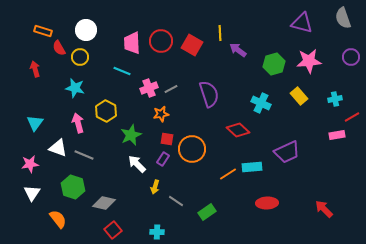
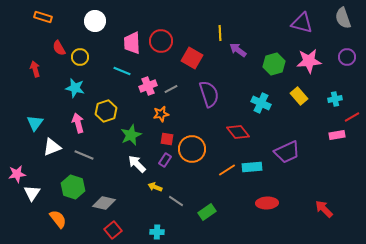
white circle at (86, 30): moved 9 px right, 9 px up
orange rectangle at (43, 31): moved 14 px up
red square at (192, 45): moved 13 px down
purple circle at (351, 57): moved 4 px left
pink cross at (149, 88): moved 1 px left, 2 px up
yellow hexagon at (106, 111): rotated 15 degrees clockwise
red diamond at (238, 130): moved 2 px down; rotated 10 degrees clockwise
white triangle at (58, 148): moved 6 px left, 1 px up; rotated 42 degrees counterclockwise
purple rectangle at (163, 159): moved 2 px right, 1 px down
pink star at (30, 164): moved 13 px left, 10 px down
orange line at (228, 174): moved 1 px left, 4 px up
yellow arrow at (155, 187): rotated 96 degrees clockwise
